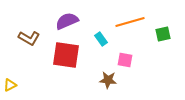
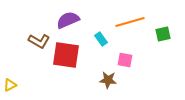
purple semicircle: moved 1 px right, 1 px up
brown L-shape: moved 10 px right, 3 px down
